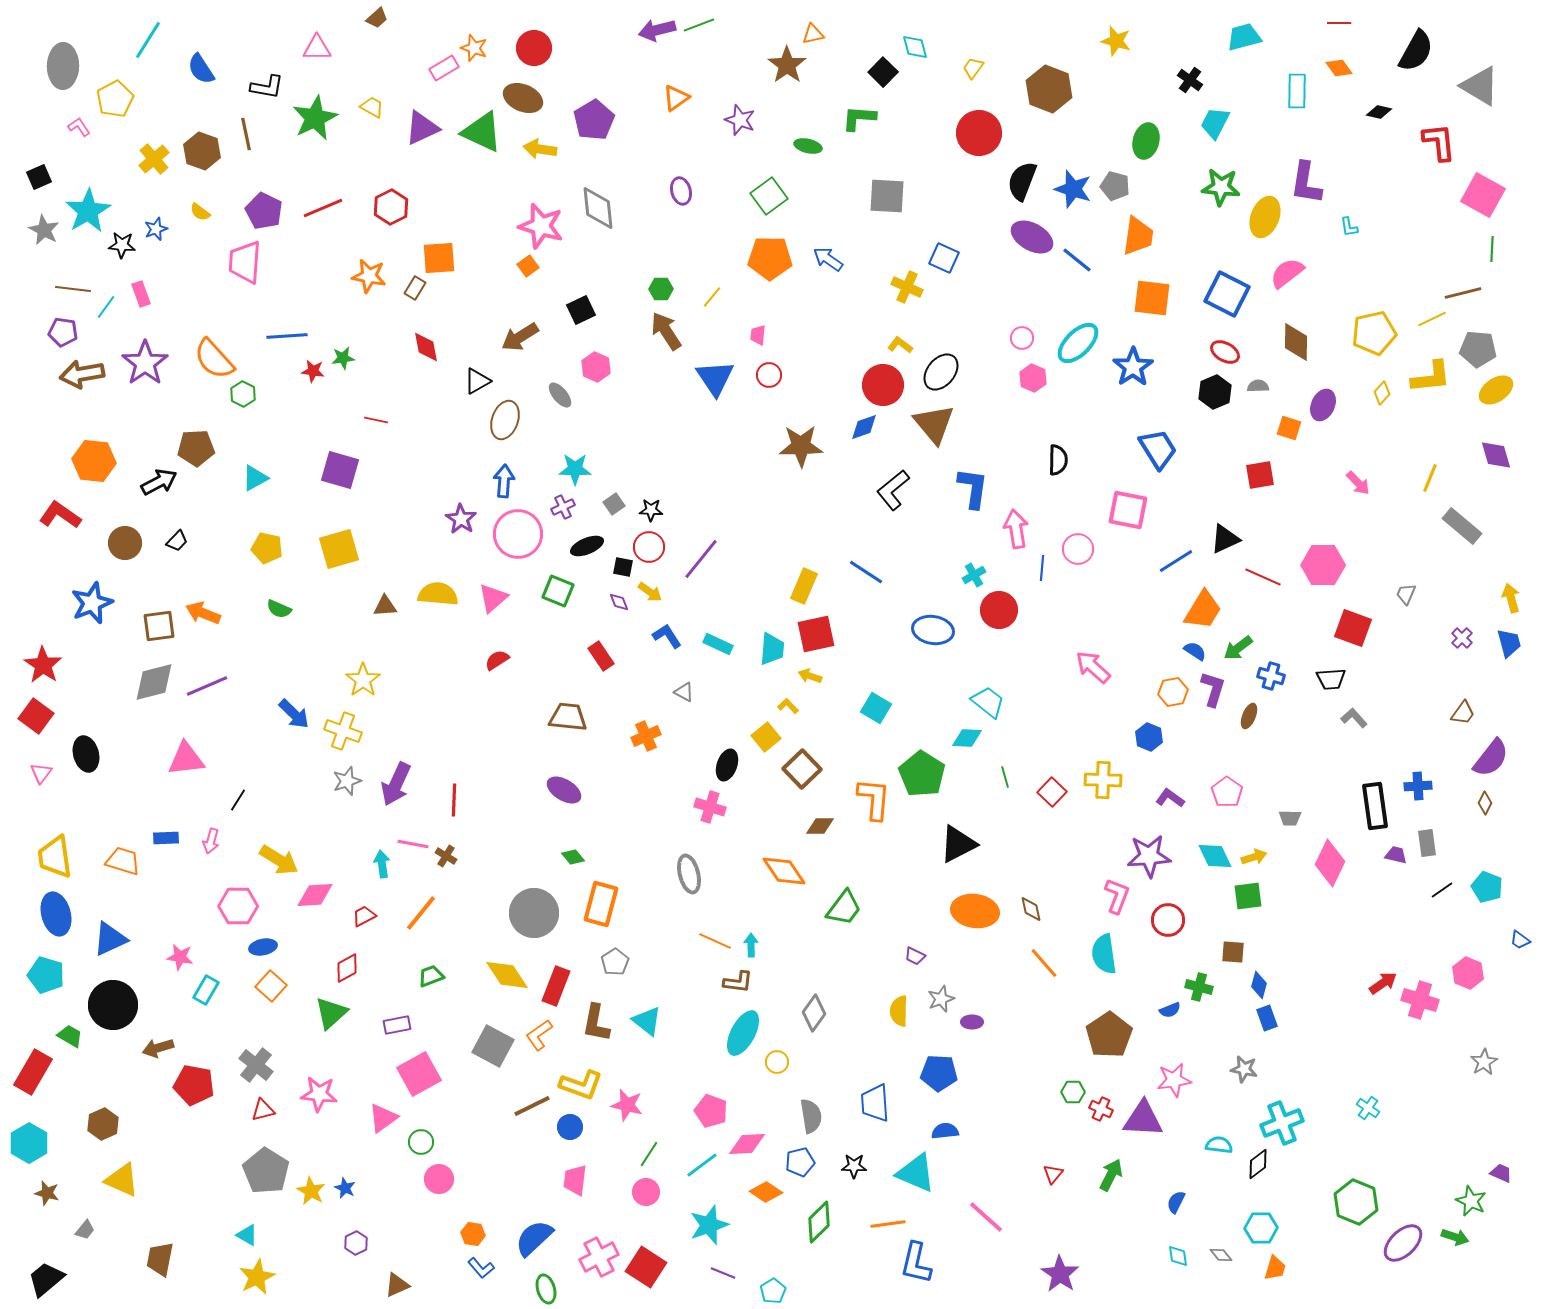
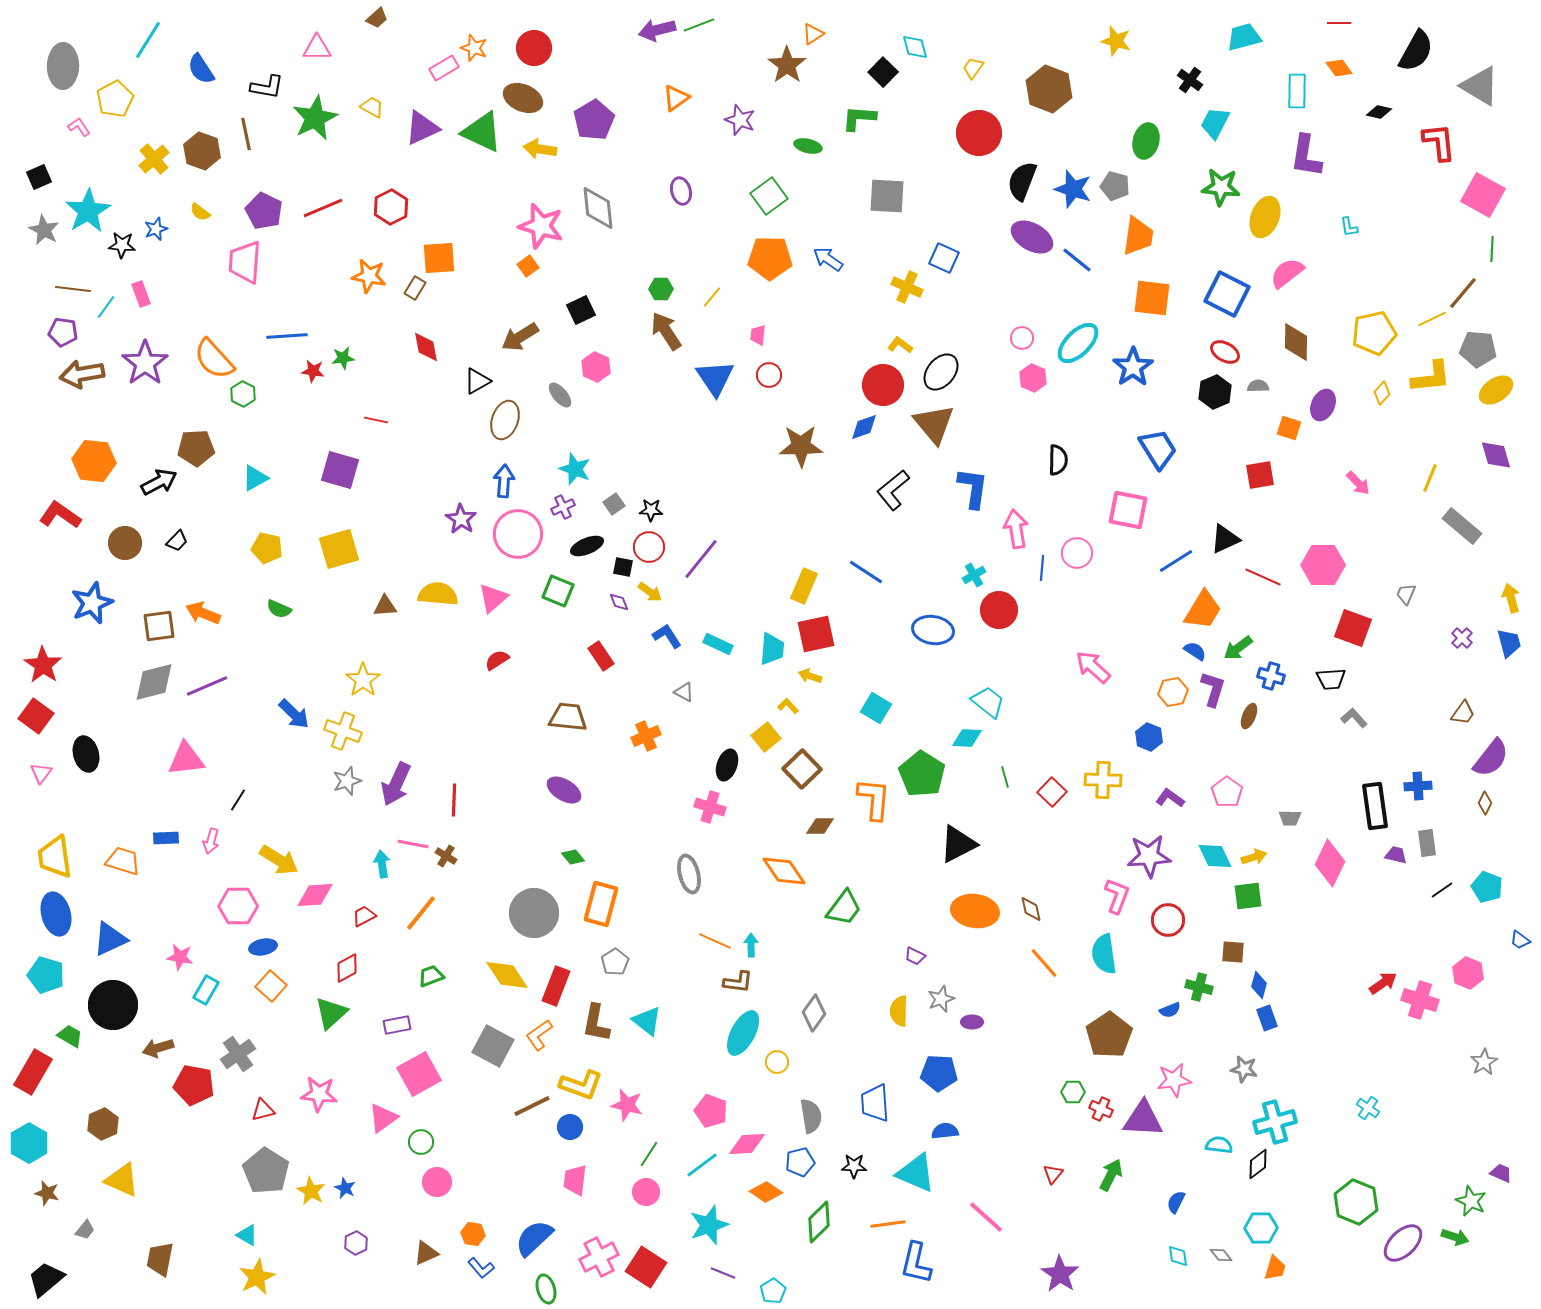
orange triangle at (813, 34): rotated 20 degrees counterclockwise
purple L-shape at (1306, 183): moved 27 px up
brown line at (1463, 293): rotated 36 degrees counterclockwise
cyan star at (575, 469): rotated 20 degrees clockwise
pink circle at (1078, 549): moved 1 px left, 4 px down
gray cross at (256, 1065): moved 18 px left, 11 px up; rotated 16 degrees clockwise
cyan cross at (1282, 1123): moved 7 px left, 1 px up; rotated 6 degrees clockwise
pink circle at (439, 1179): moved 2 px left, 3 px down
brown triangle at (397, 1285): moved 29 px right, 32 px up
